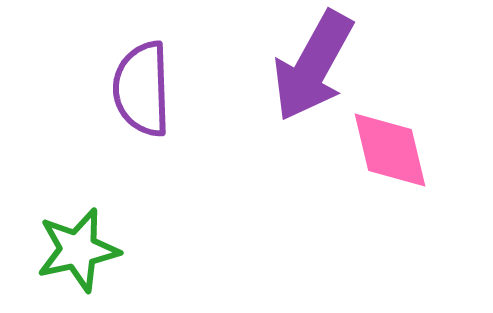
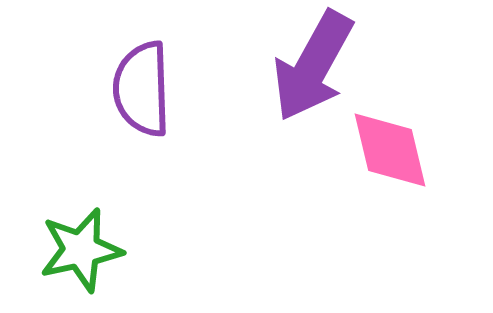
green star: moved 3 px right
